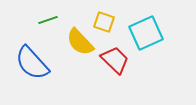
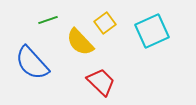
yellow square: moved 1 px right, 1 px down; rotated 35 degrees clockwise
cyan square: moved 6 px right, 2 px up
red trapezoid: moved 14 px left, 22 px down
